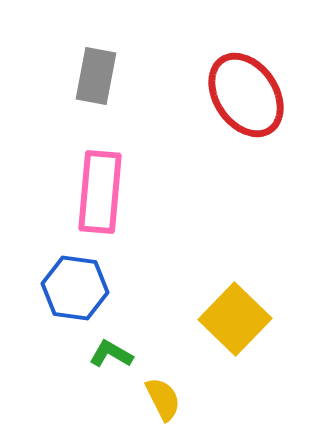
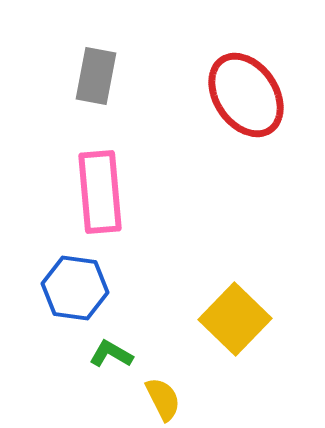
pink rectangle: rotated 10 degrees counterclockwise
